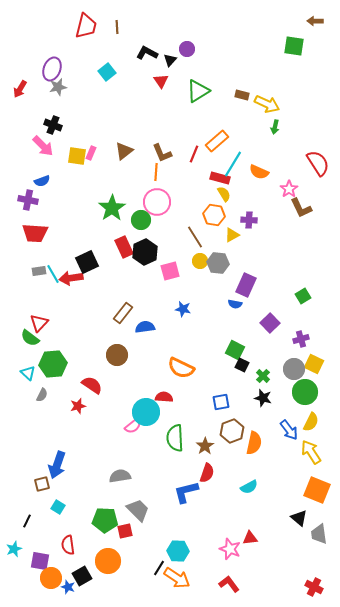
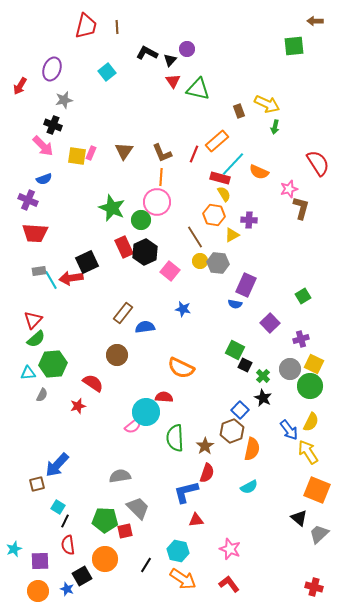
green square at (294, 46): rotated 15 degrees counterclockwise
red triangle at (161, 81): moved 12 px right
gray star at (58, 87): moved 6 px right, 13 px down
red arrow at (20, 89): moved 3 px up
green triangle at (198, 91): moved 2 px up; rotated 45 degrees clockwise
brown rectangle at (242, 95): moved 3 px left, 16 px down; rotated 56 degrees clockwise
brown triangle at (124, 151): rotated 18 degrees counterclockwise
cyan line at (233, 164): rotated 12 degrees clockwise
orange line at (156, 172): moved 5 px right, 5 px down
blue semicircle at (42, 181): moved 2 px right, 2 px up
pink star at (289, 189): rotated 18 degrees clockwise
purple cross at (28, 200): rotated 12 degrees clockwise
green star at (112, 208): rotated 16 degrees counterclockwise
brown L-shape at (301, 208): rotated 140 degrees counterclockwise
pink square at (170, 271): rotated 36 degrees counterclockwise
cyan line at (53, 274): moved 2 px left, 6 px down
red triangle at (39, 323): moved 6 px left, 3 px up
green semicircle at (30, 338): moved 6 px right, 1 px down; rotated 78 degrees counterclockwise
black square at (242, 365): moved 3 px right
gray circle at (294, 369): moved 4 px left
cyan triangle at (28, 373): rotated 49 degrees counterclockwise
red semicircle at (92, 385): moved 1 px right, 2 px up
green circle at (305, 392): moved 5 px right, 6 px up
black star at (263, 398): rotated 12 degrees clockwise
blue square at (221, 402): moved 19 px right, 8 px down; rotated 36 degrees counterclockwise
orange semicircle at (254, 443): moved 2 px left, 6 px down
yellow arrow at (311, 452): moved 3 px left
blue arrow at (57, 465): rotated 24 degrees clockwise
brown square at (42, 484): moved 5 px left
gray trapezoid at (138, 510): moved 2 px up
black line at (27, 521): moved 38 px right
gray trapezoid at (319, 534): rotated 55 degrees clockwise
red triangle at (250, 538): moved 54 px left, 18 px up
cyan hexagon at (178, 551): rotated 10 degrees clockwise
purple square at (40, 561): rotated 12 degrees counterclockwise
orange circle at (108, 561): moved 3 px left, 2 px up
black line at (159, 568): moved 13 px left, 3 px up
orange circle at (51, 578): moved 13 px left, 13 px down
orange arrow at (177, 578): moved 6 px right, 1 px down
blue star at (68, 587): moved 1 px left, 2 px down
red cross at (314, 587): rotated 12 degrees counterclockwise
